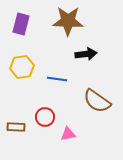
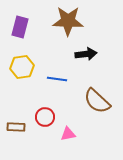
purple rectangle: moved 1 px left, 3 px down
brown semicircle: rotated 8 degrees clockwise
